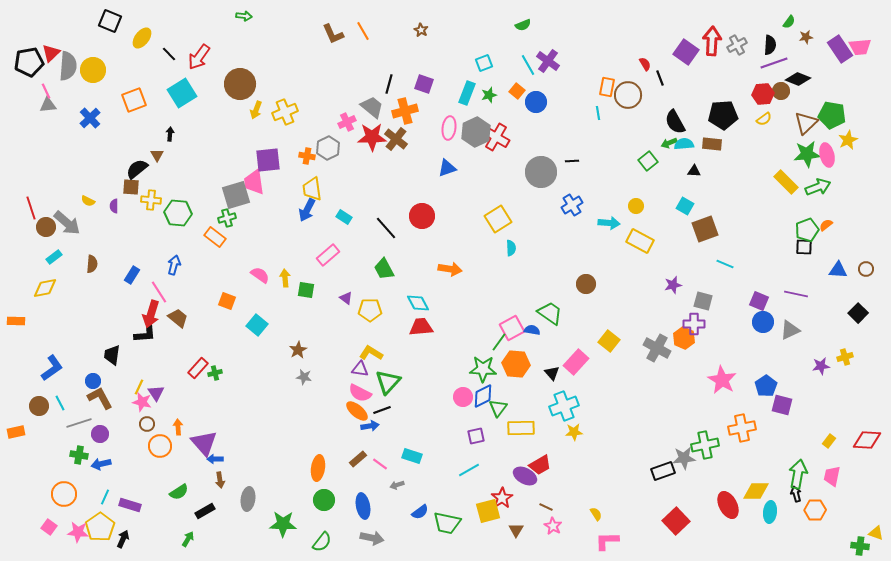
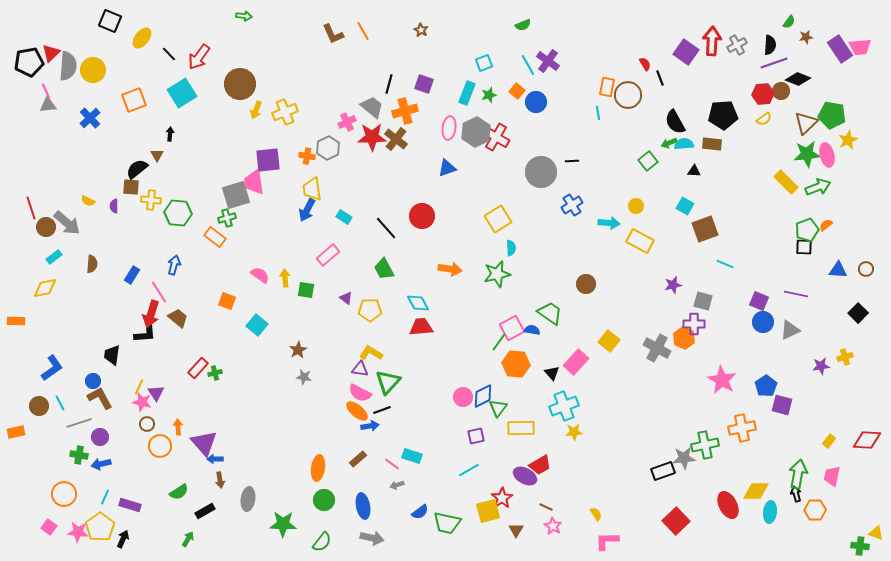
green star at (483, 369): moved 14 px right, 95 px up; rotated 16 degrees counterclockwise
purple circle at (100, 434): moved 3 px down
pink line at (380, 464): moved 12 px right
